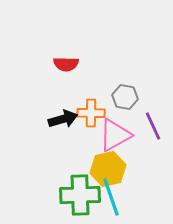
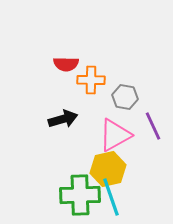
orange cross: moved 33 px up
